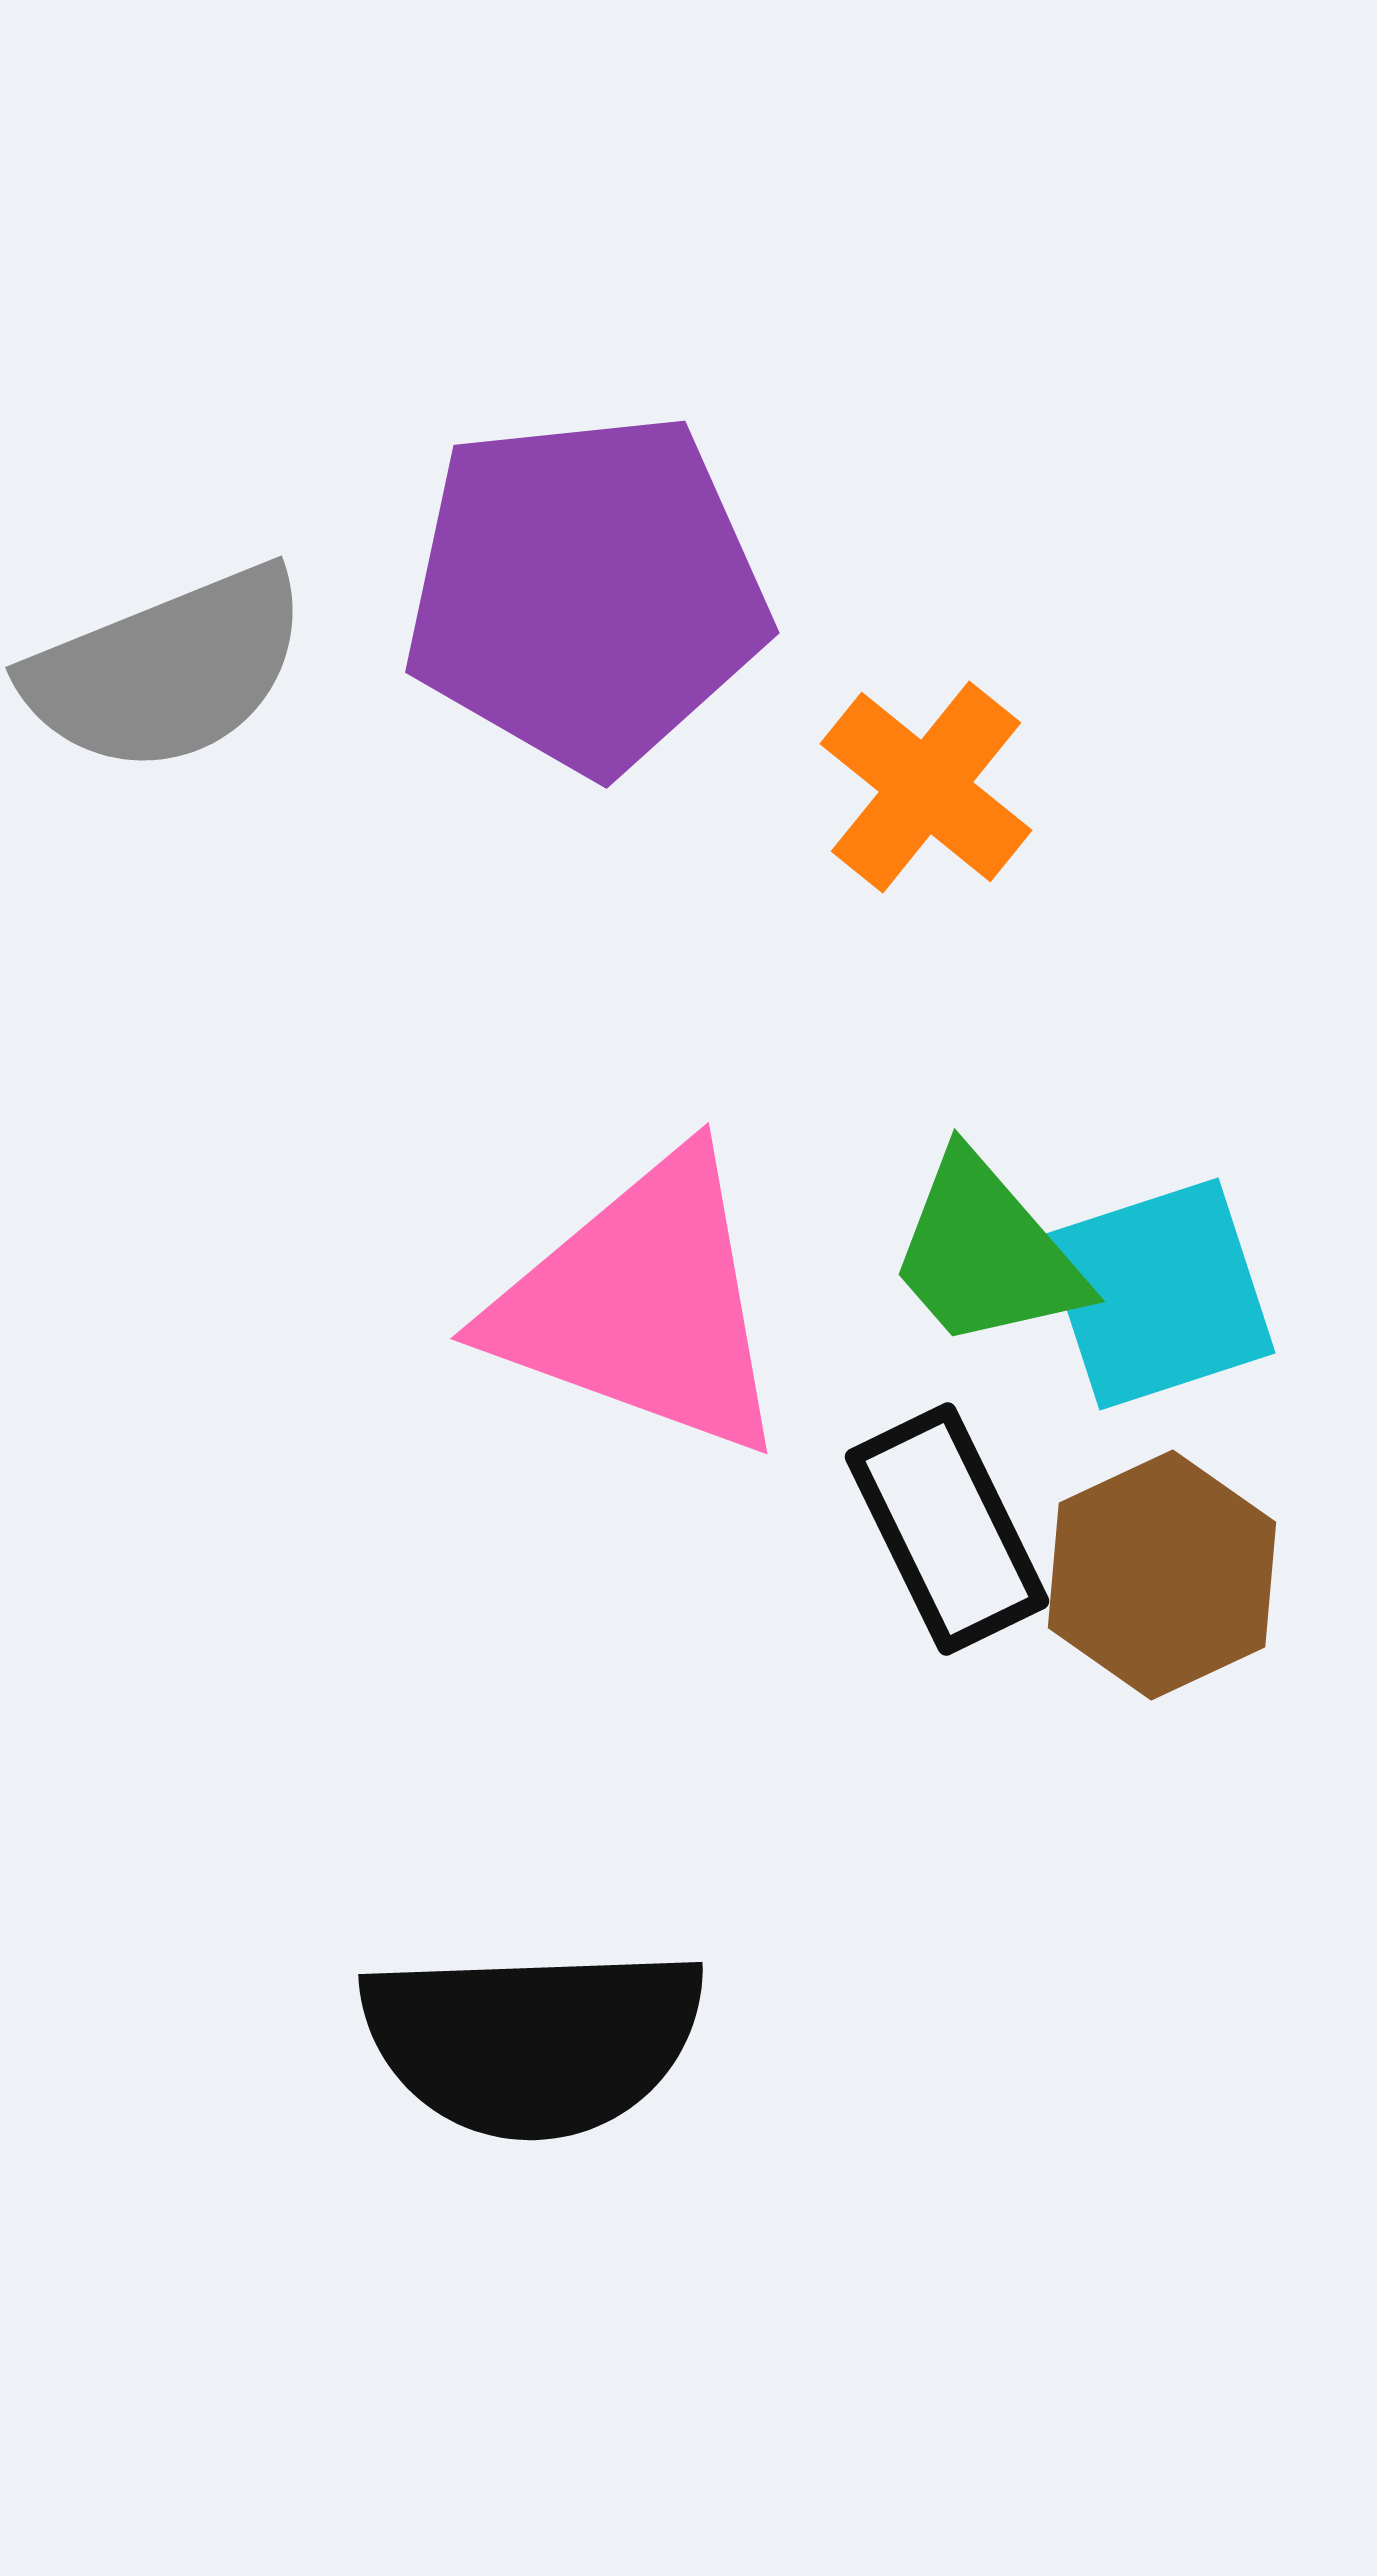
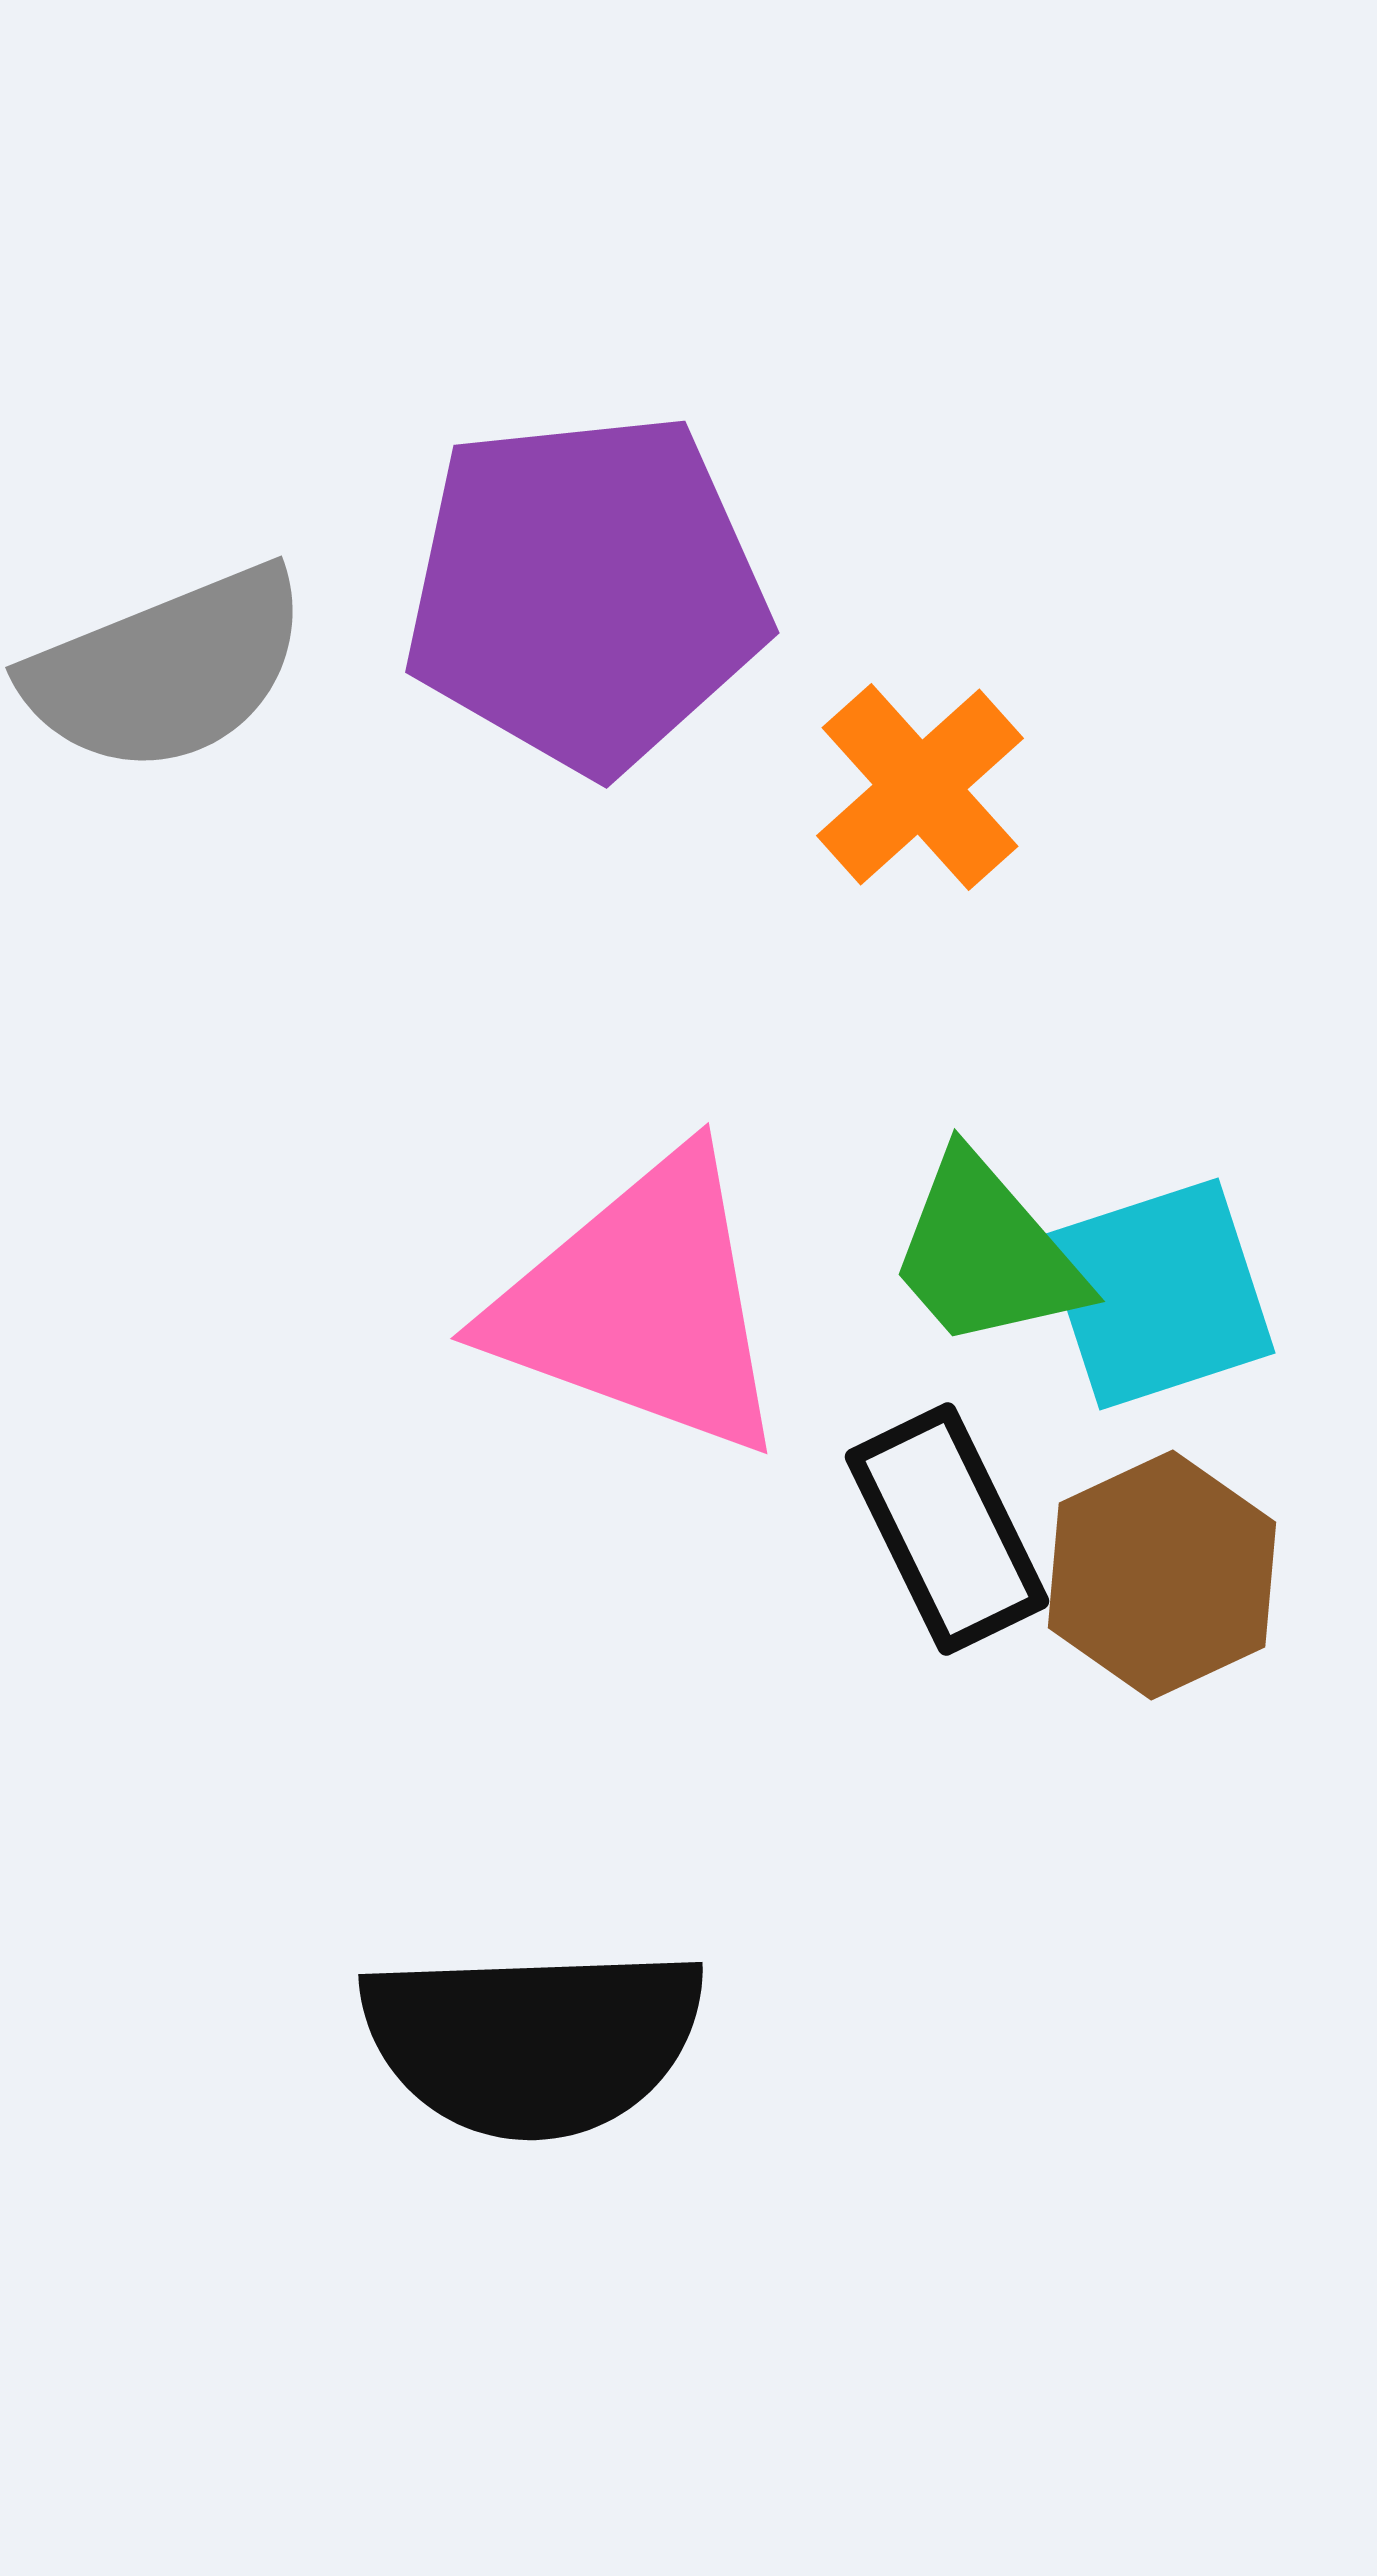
orange cross: moved 6 px left; rotated 9 degrees clockwise
